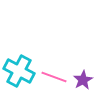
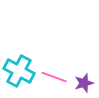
purple star: moved 1 px right, 3 px down; rotated 12 degrees clockwise
